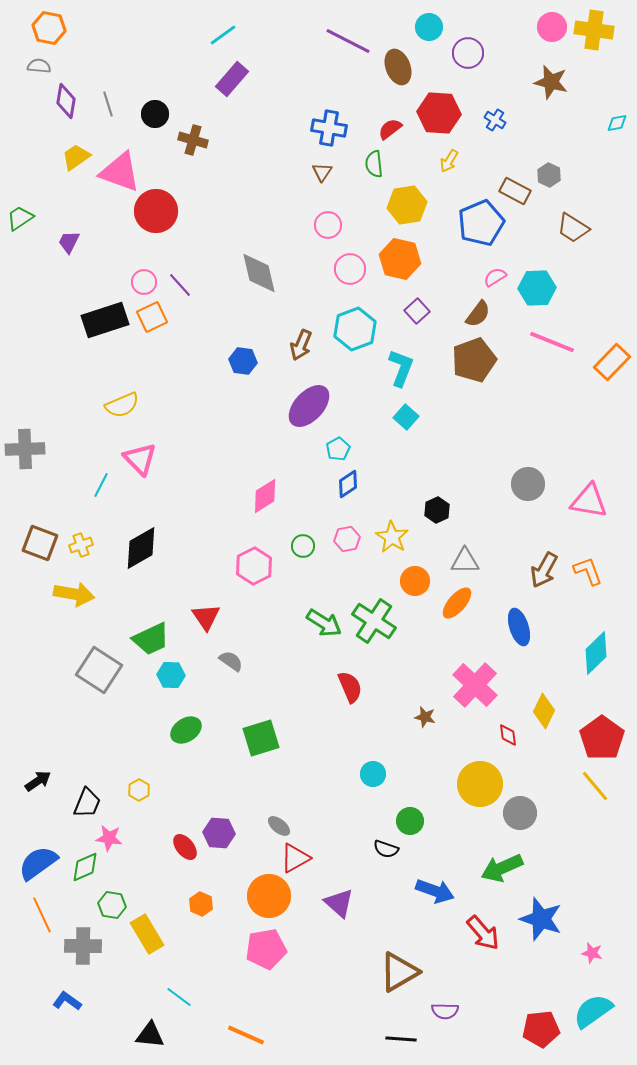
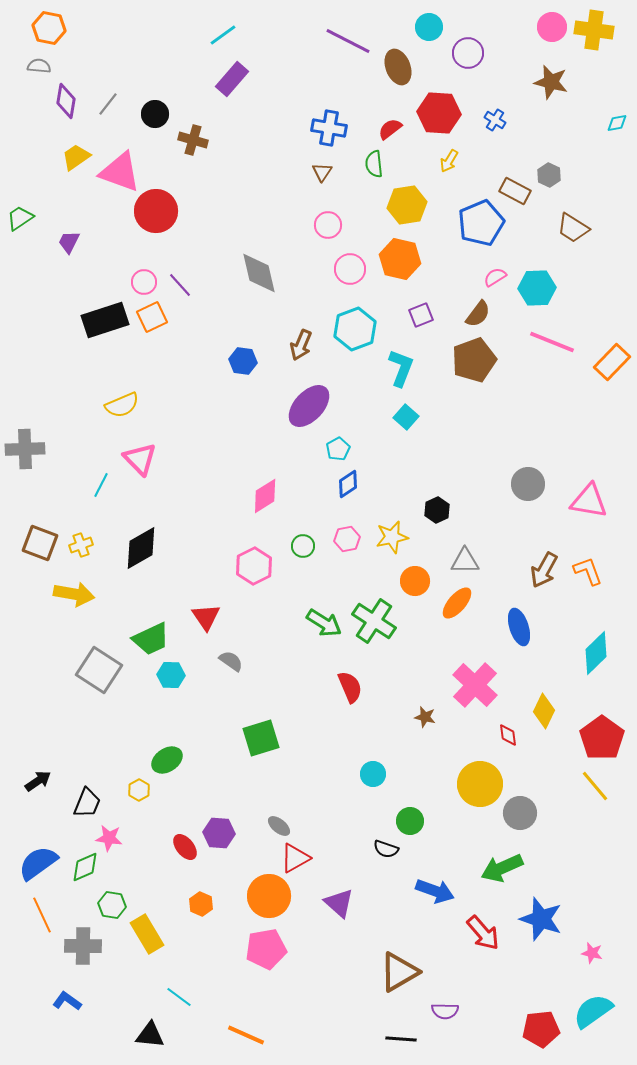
gray line at (108, 104): rotated 55 degrees clockwise
purple square at (417, 311): moved 4 px right, 4 px down; rotated 20 degrees clockwise
yellow star at (392, 537): rotated 28 degrees clockwise
green ellipse at (186, 730): moved 19 px left, 30 px down
